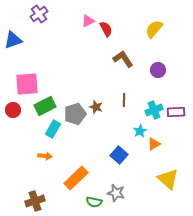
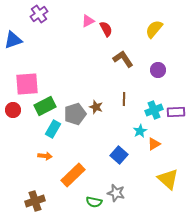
brown line: moved 1 px up
orange rectangle: moved 3 px left, 3 px up
